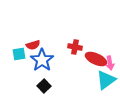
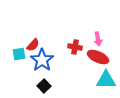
red semicircle: rotated 32 degrees counterclockwise
red ellipse: moved 2 px right, 2 px up
pink arrow: moved 12 px left, 24 px up
cyan triangle: rotated 35 degrees clockwise
